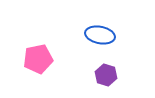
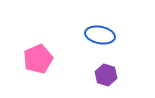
pink pentagon: rotated 12 degrees counterclockwise
